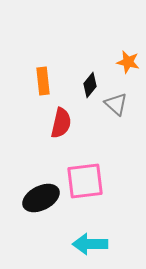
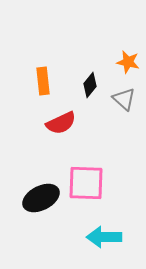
gray triangle: moved 8 px right, 5 px up
red semicircle: rotated 52 degrees clockwise
pink square: moved 1 px right, 2 px down; rotated 9 degrees clockwise
cyan arrow: moved 14 px right, 7 px up
